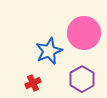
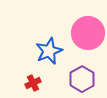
pink circle: moved 4 px right
